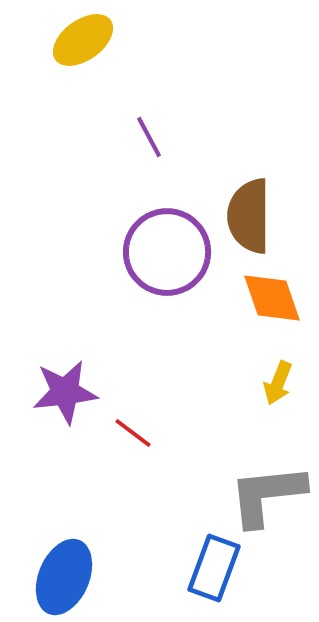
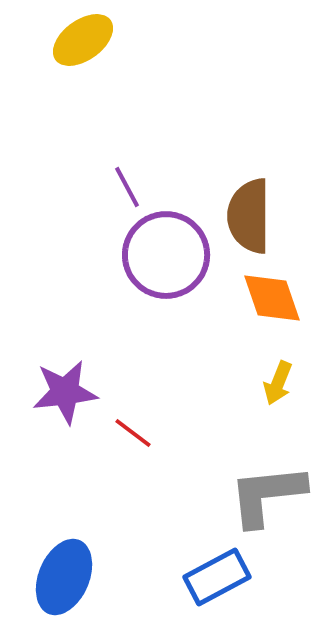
purple line: moved 22 px left, 50 px down
purple circle: moved 1 px left, 3 px down
blue rectangle: moved 3 px right, 9 px down; rotated 42 degrees clockwise
